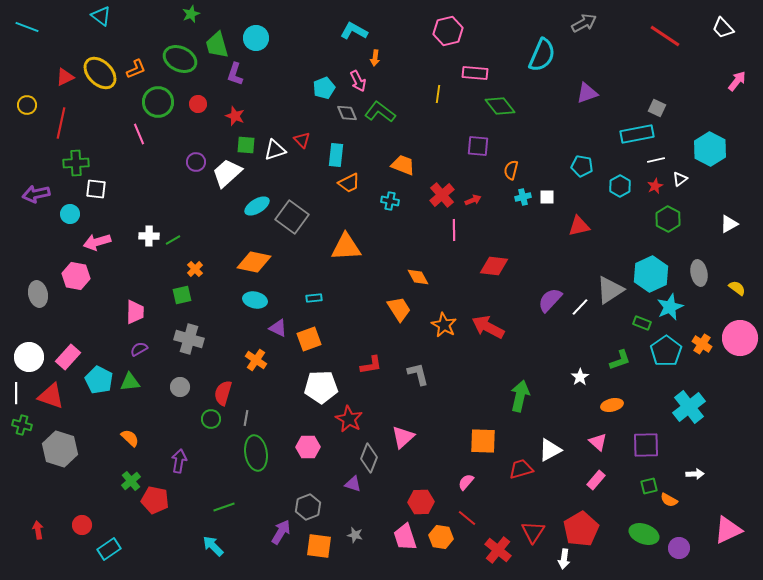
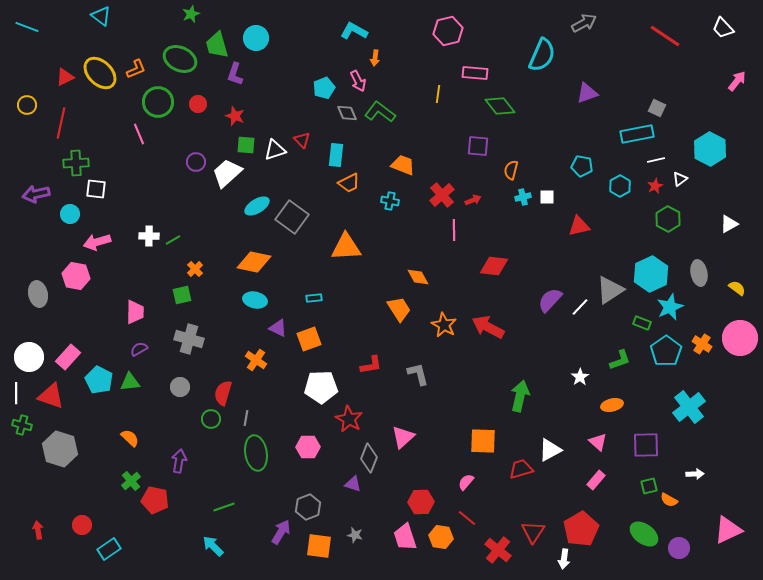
green ellipse at (644, 534): rotated 16 degrees clockwise
